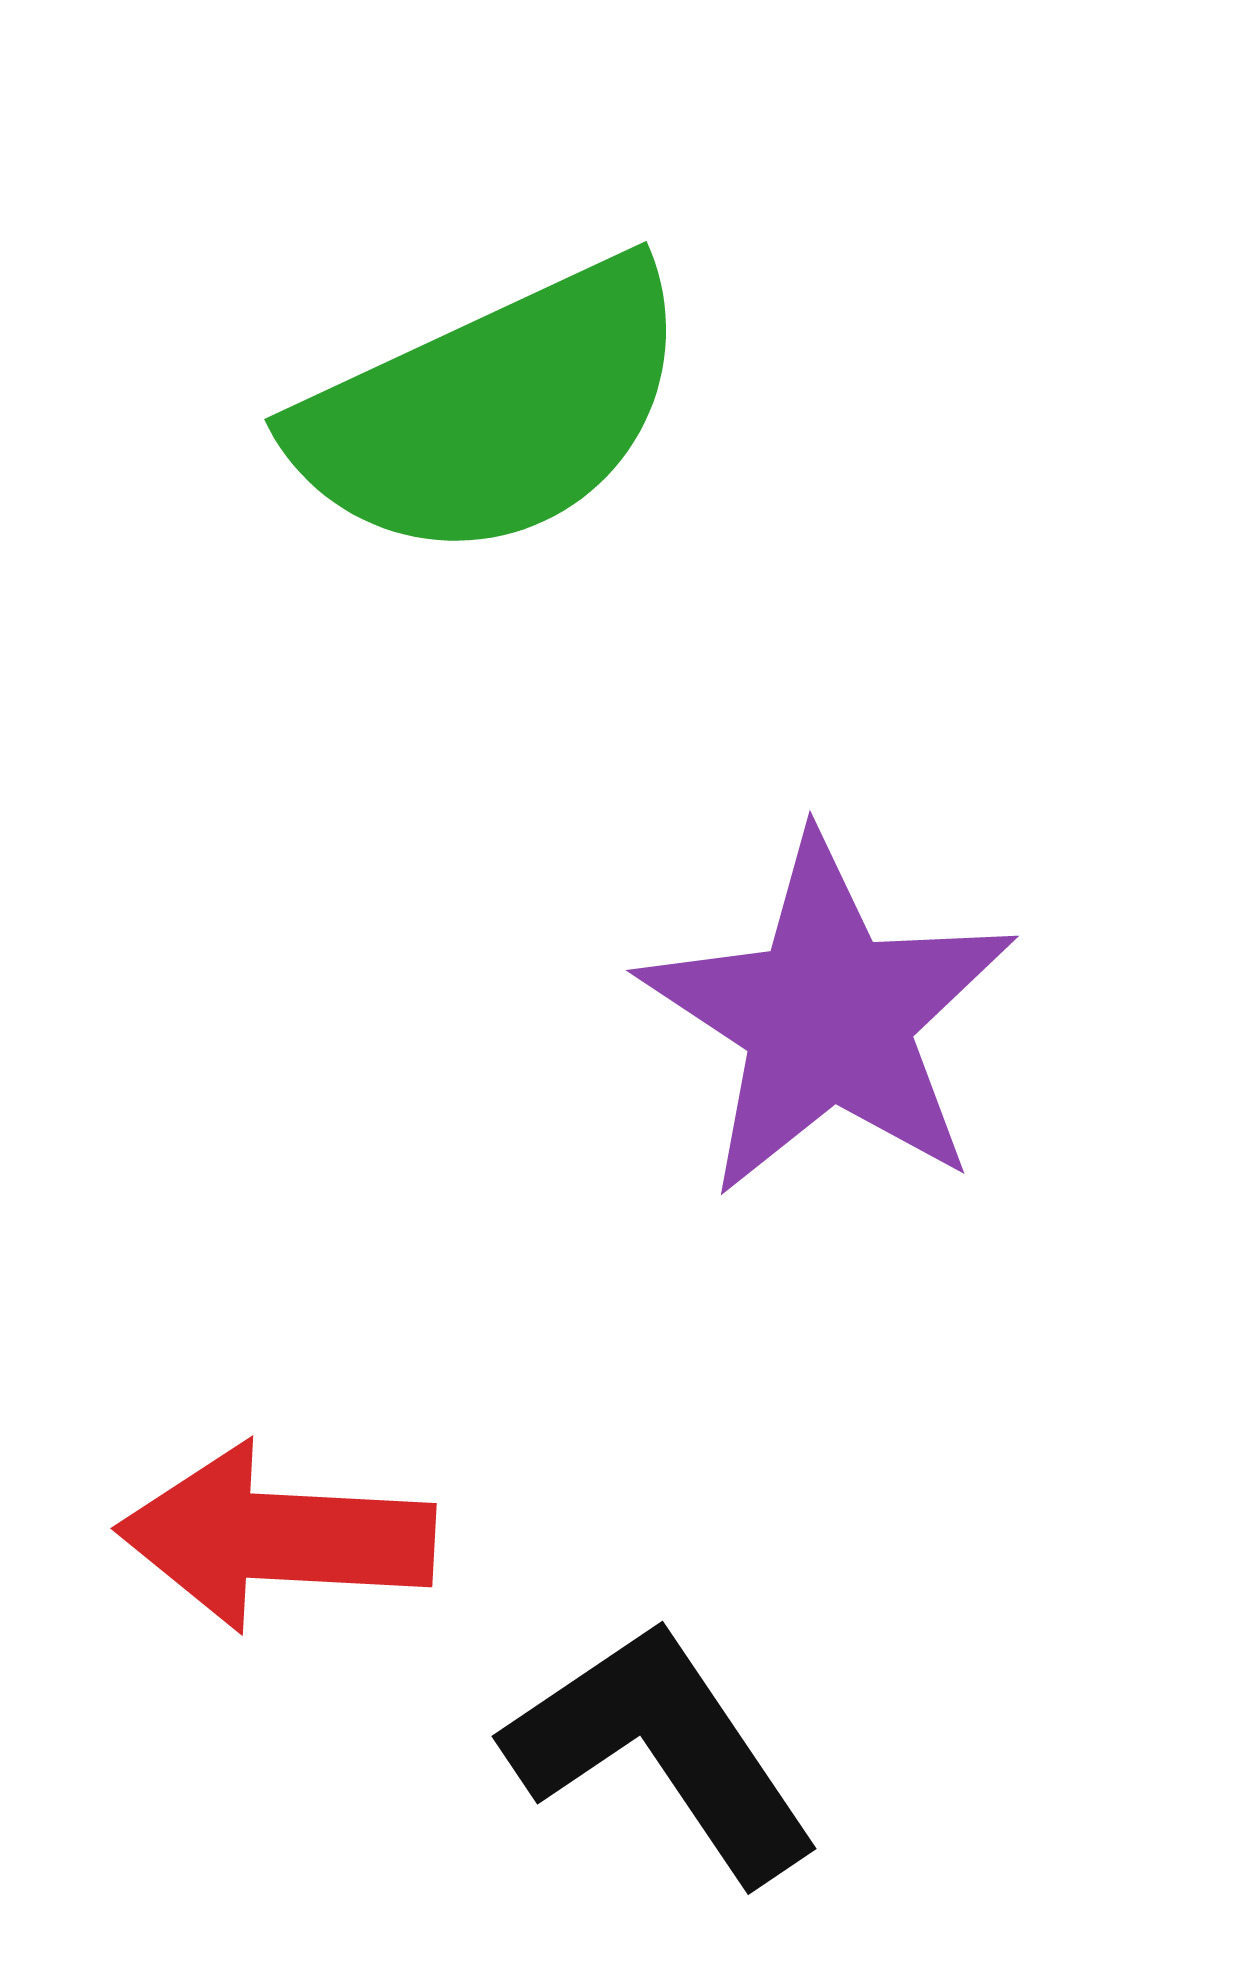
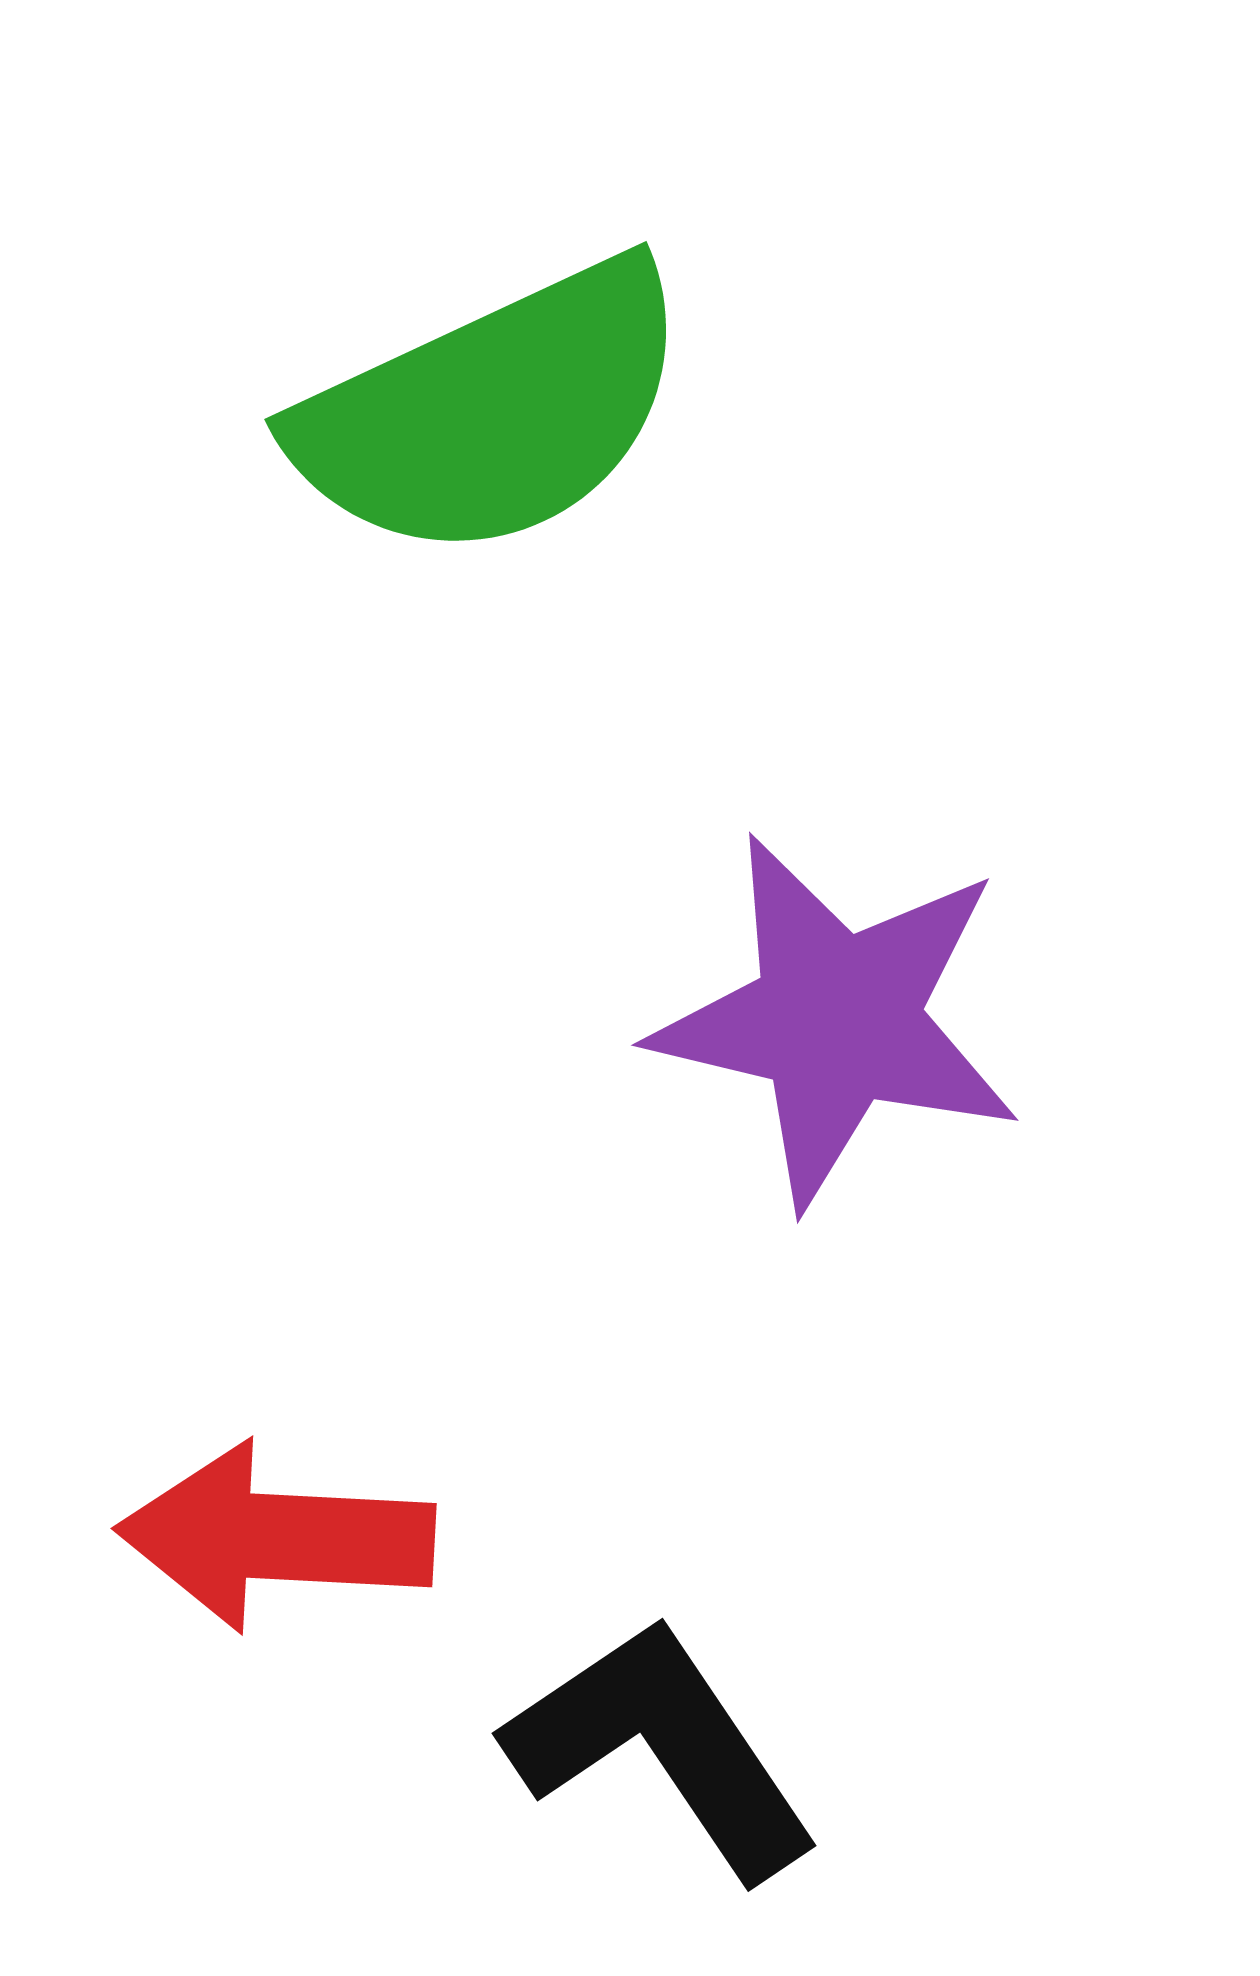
purple star: moved 9 px right, 3 px down; rotated 20 degrees counterclockwise
black L-shape: moved 3 px up
